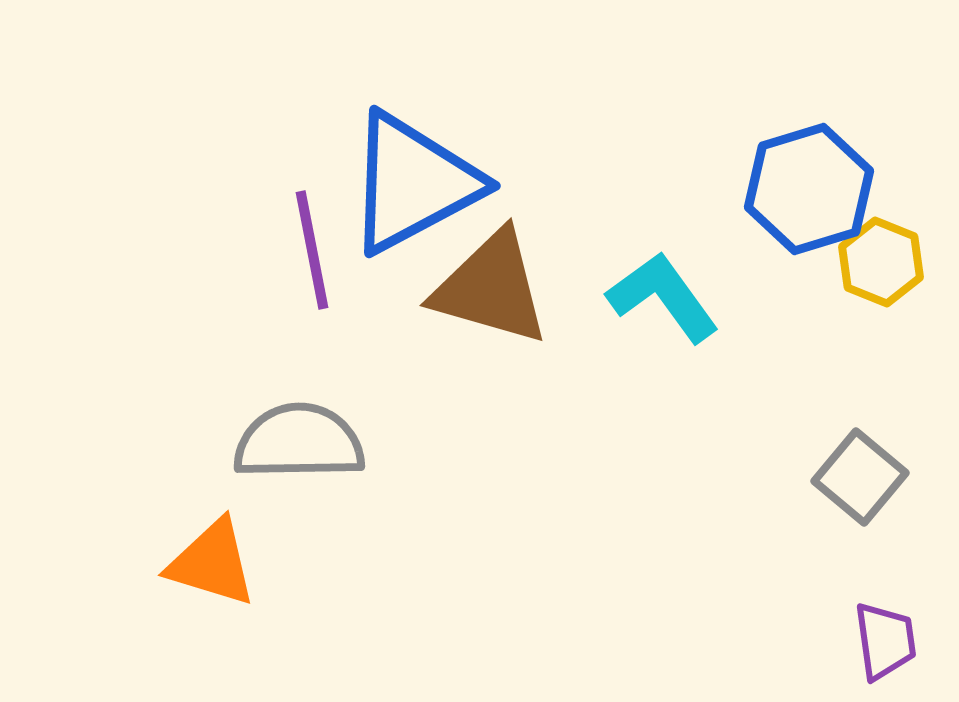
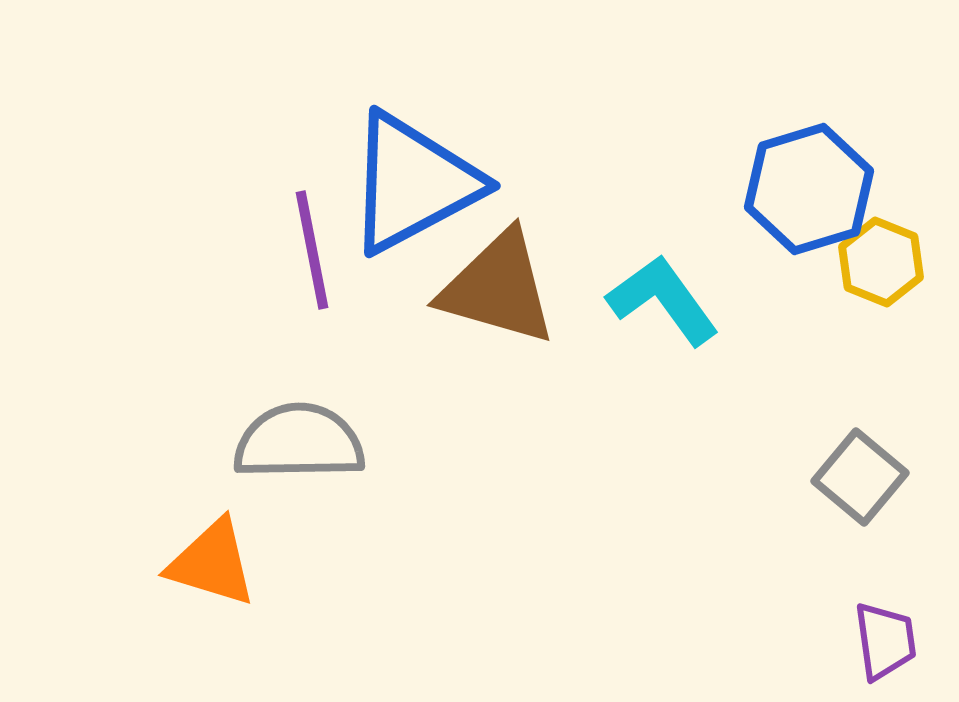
brown triangle: moved 7 px right
cyan L-shape: moved 3 px down
